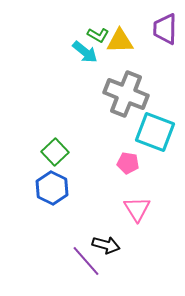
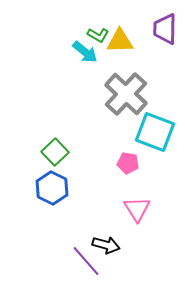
gray cross: rotated 21 degrees clockwise
